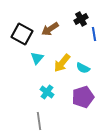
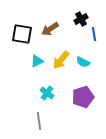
black square: rotated 20 degrees counterclockwise
cyan triangle: moved 3 px down; rotated 24 degrees clockwise
yellow arrow: moved 1 px left, 3 px up
cyan semicircle: moved 6 px up
cyan cross: moved 1 px down
